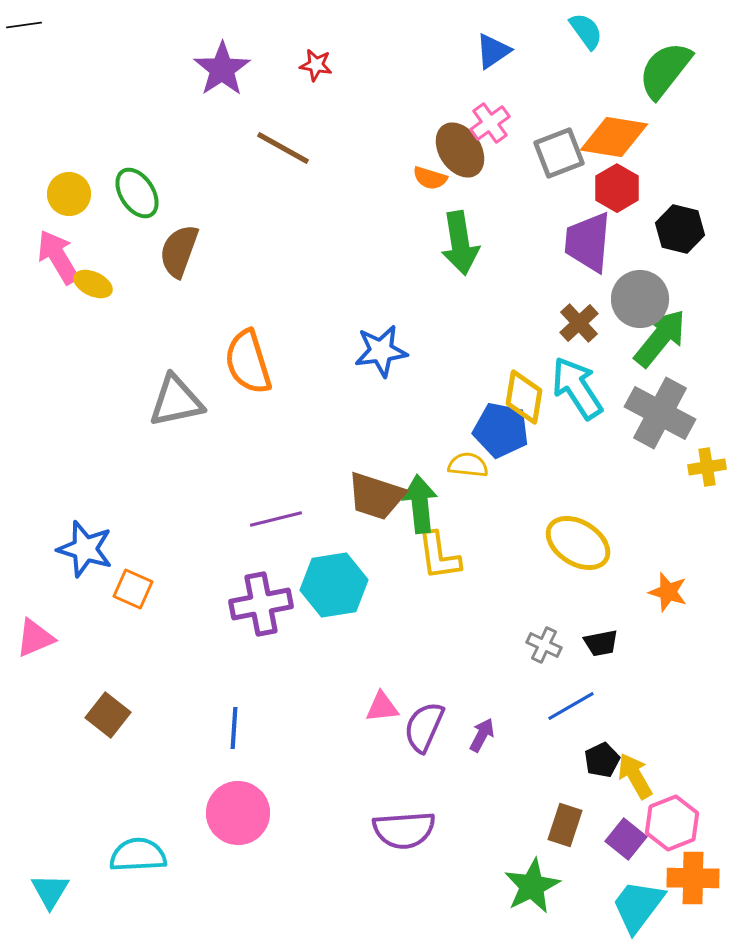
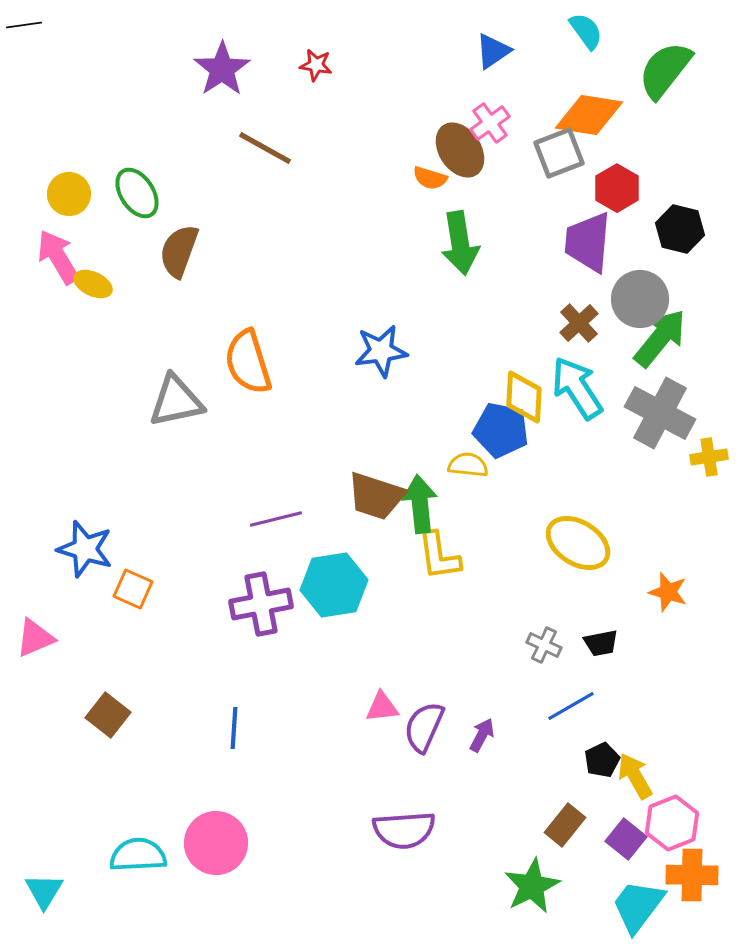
orange diamond at (614, 137): moved 25 px left, 22 px up
brown line at (283, 148): moved 18 px left
yellow diamond at (524, 397): rotated 6 degrees counterclockwise
yellow cross at (707, 467): moved 2 px right, 10 px up
pink circle at (238, 813): moved 22 px left, 30 px down
brown rectangle at (565, 825): rotated 21 degrees clockwise
orange cross at (693, 878): moved 1 px left, 3 px up
cyan triangle at (50, 891): moved 6 px left
